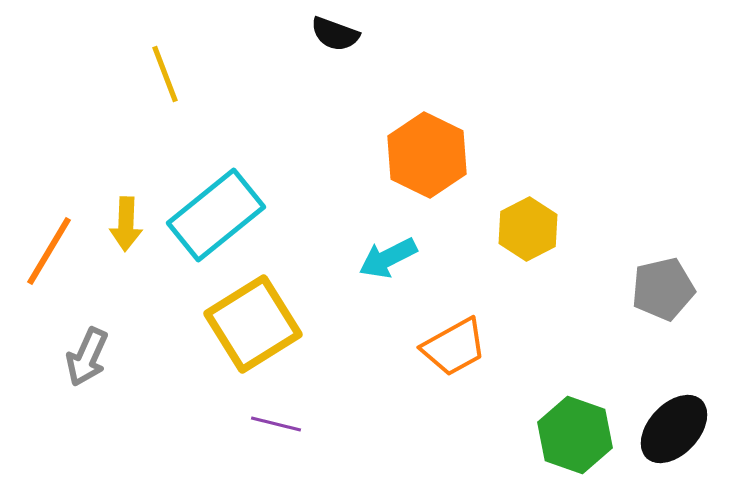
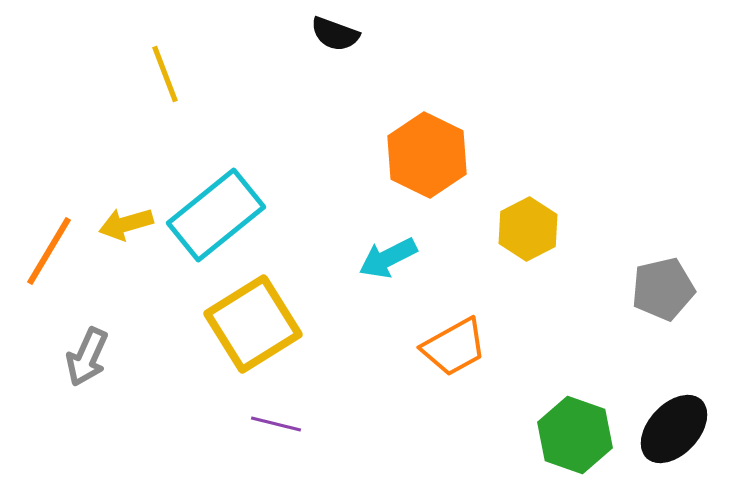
yellow arrow: rotated 72 degrees clockwise
